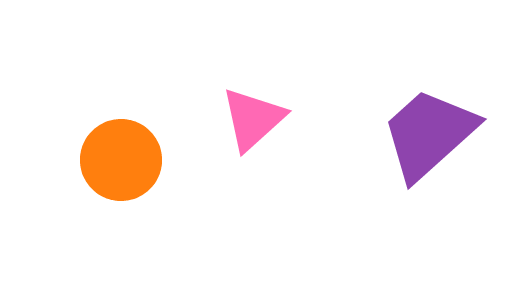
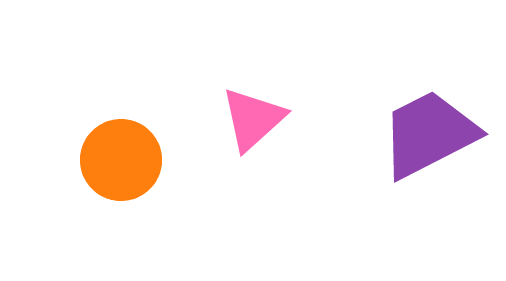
purple trapezoid: rotated 15 degrees clockwise
